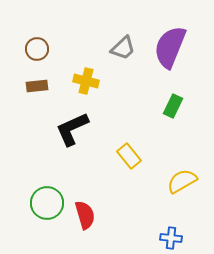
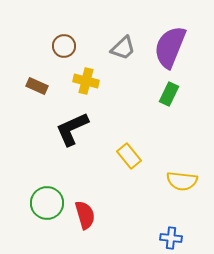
brown circle: moved 27 px right, 3 px up
brown rectangle: rotated 30 degrees clockwise
green rectangle: moved 4 px left, 12 px up
yellow semicircle: rotated 144 degrees counterclockwise
